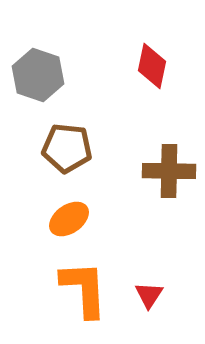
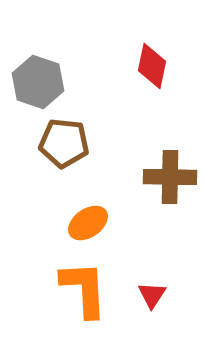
gray hexagon: moved 7 px down
brown pentagon: moved 3 px left, 5 px up
brown cross: moved 1 px right, 6 px down
orange ellipse: moved 19 px right, 4 px down
red triangle: moved 3 px right
